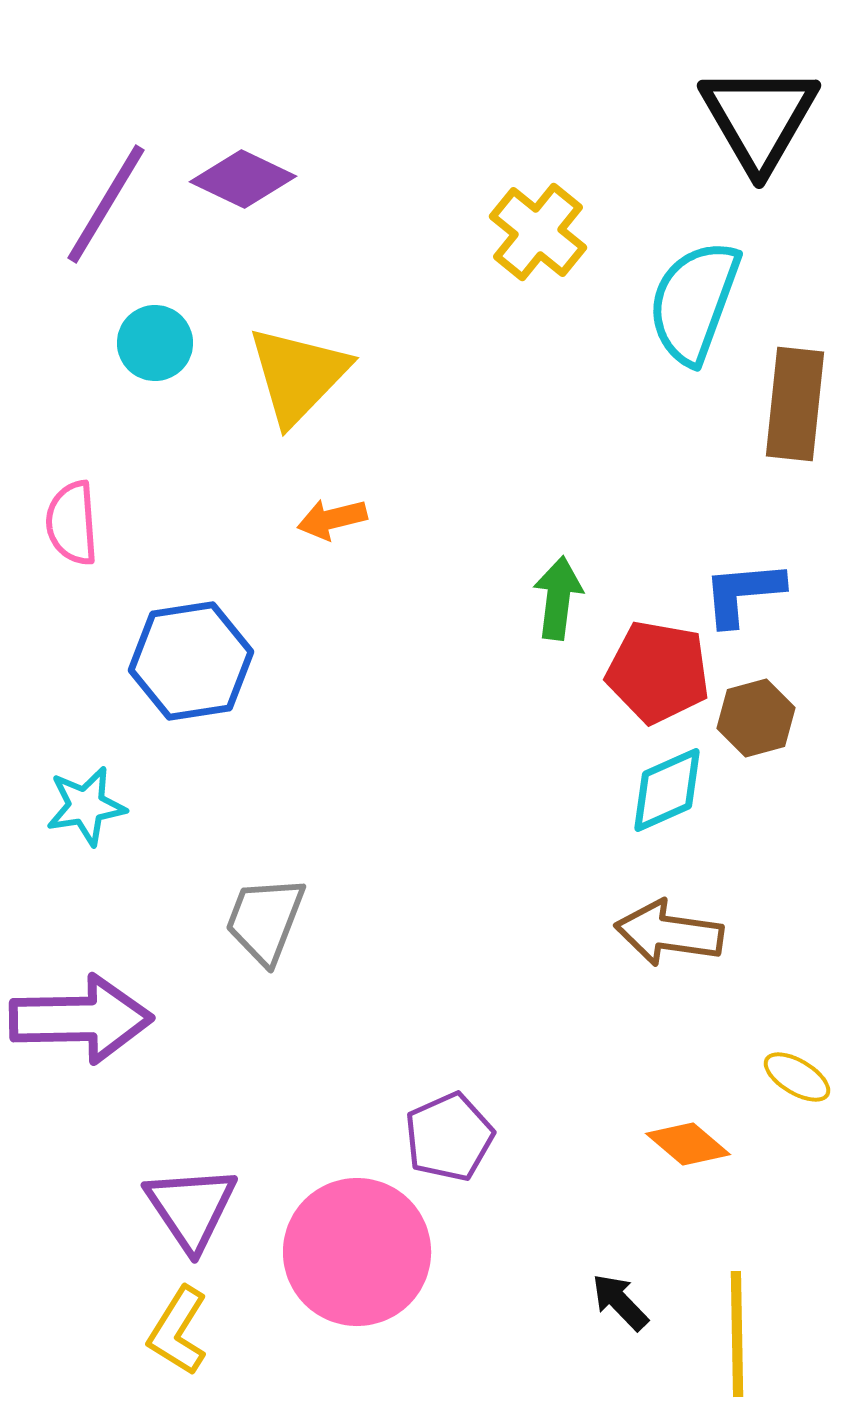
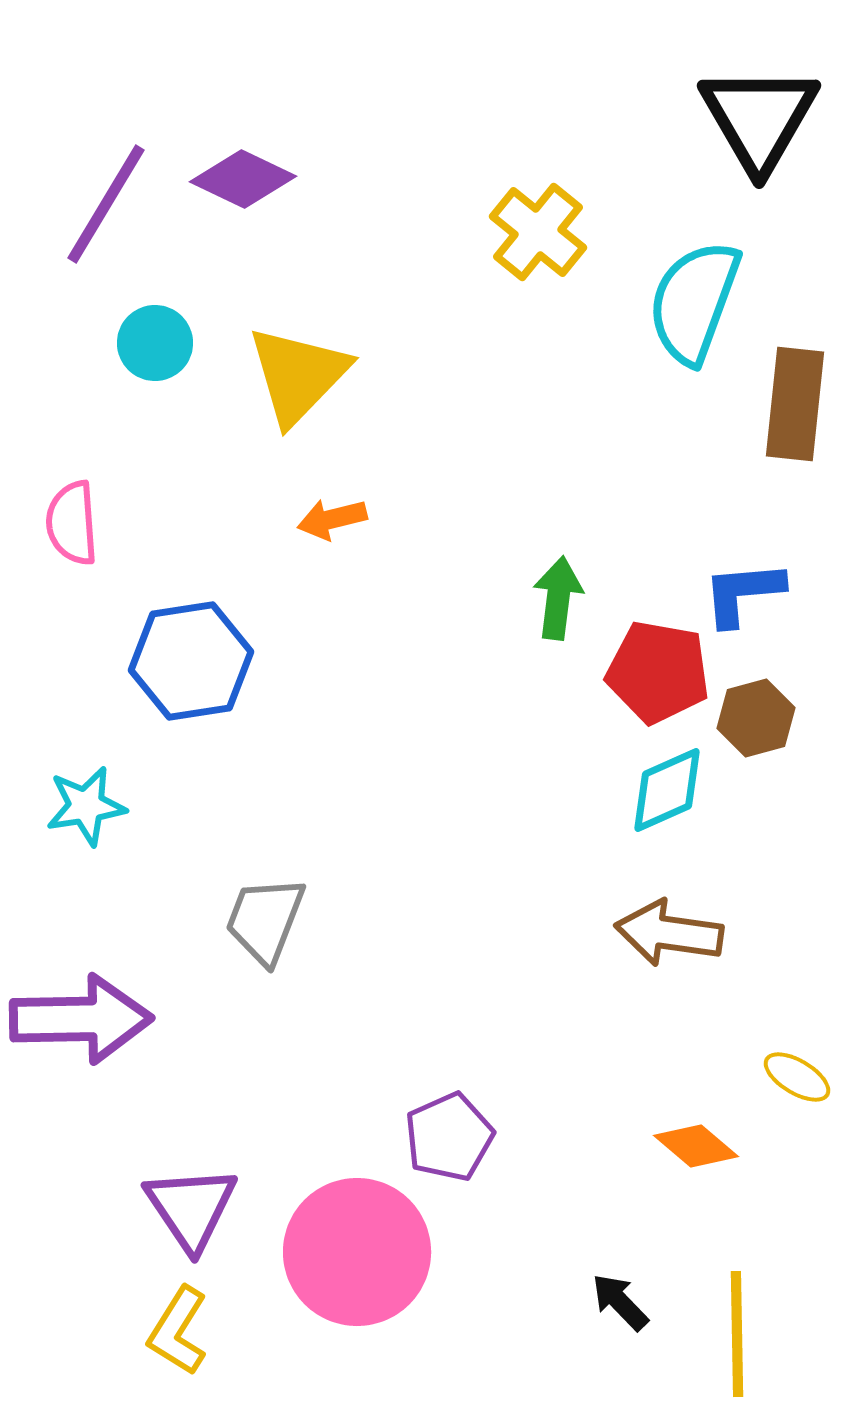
orange diamond: moved 8 px right, 2 px down
